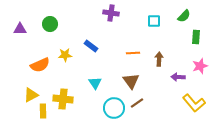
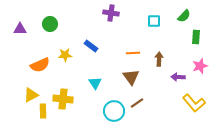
brown triangle: moved 4 px up
cyan circle: moved 3 px down
